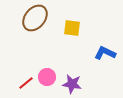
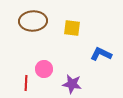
brown ellipse: moved 2 px left, 3 px down; rotated 48 degrees clockwise
blue L-shape: moved 4 px left, 1 px down
pink circle: moved 3 px left, 8 px up
red line: rotated 49 degrees counterclockwise
